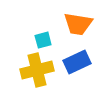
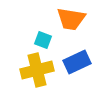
orange trapezoid: moved 7 px left, 5 px up
cyan square: rotated 36 degrees clockwise
